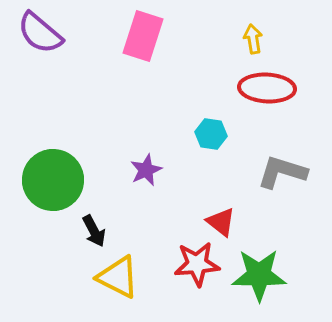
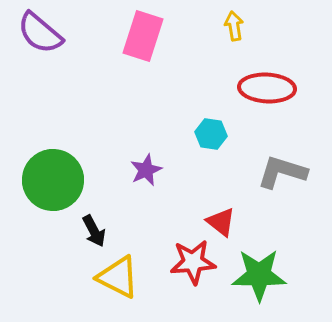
yellow arrow: moved 19 px left, 13 px up
red star: moved 4 px left, 2 px up
